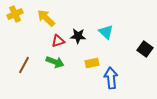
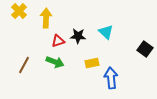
yellow cross: moved 4 px right, 3 px up; rotated 21 degrees counterclockwise
yellow arrow: rotated 48 degrees clockwise
